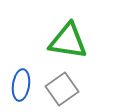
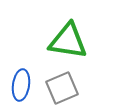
gray square: moved 1 px up; rotated 12 degrees clockwise
